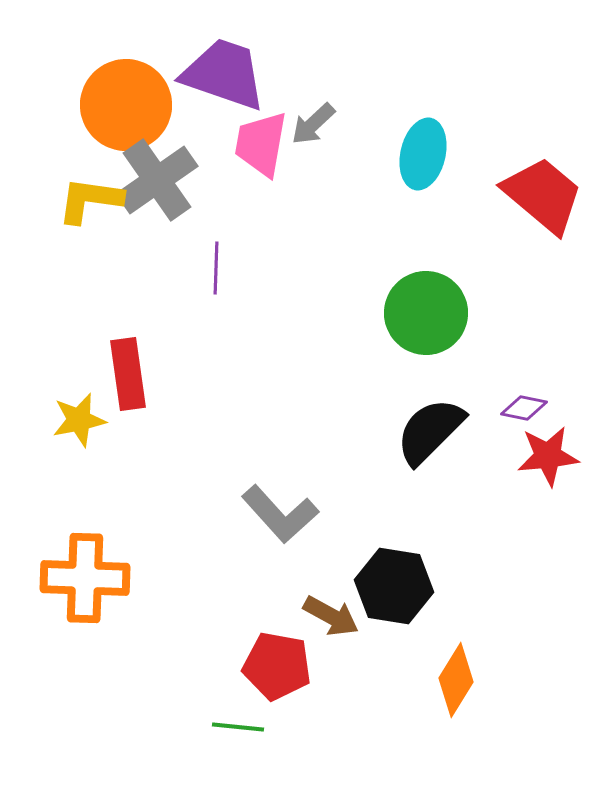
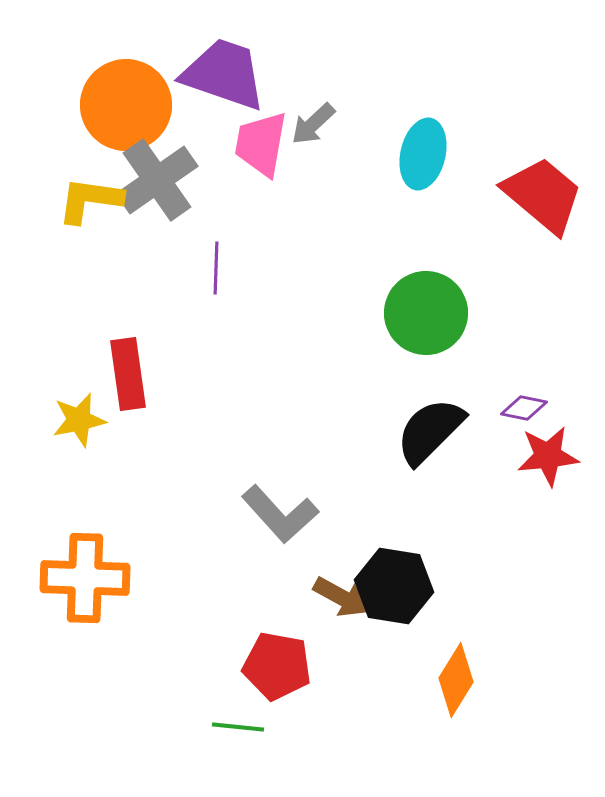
brown arrow: moved 10 px right, 19 px up
